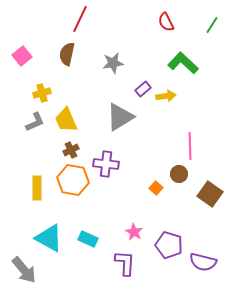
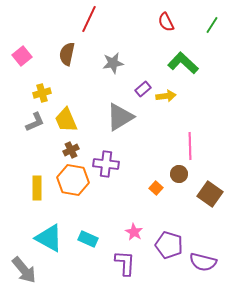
red line: moved 9 px right
